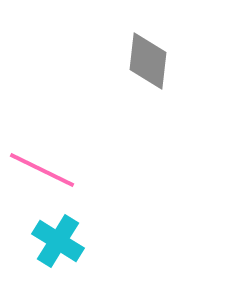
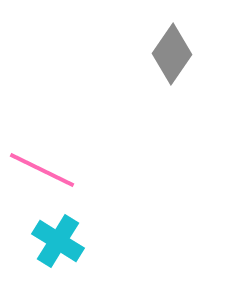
gray diamond: moved 24 px right, 7 px up; rotated 28 degrees clockwise
